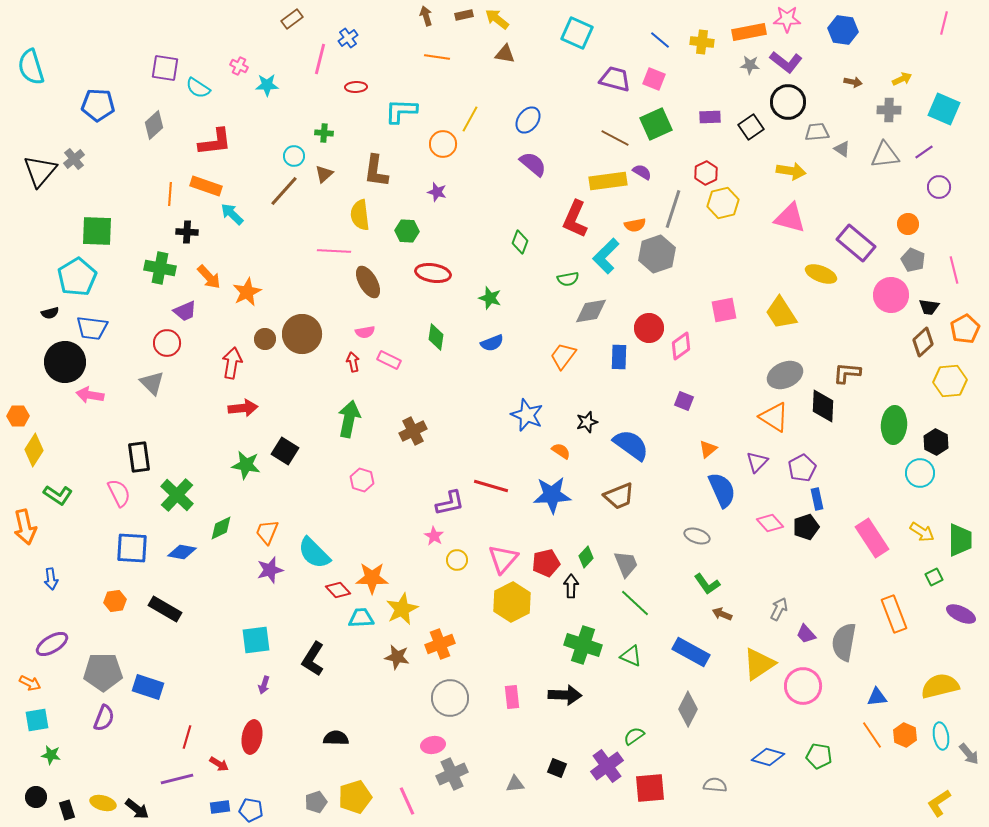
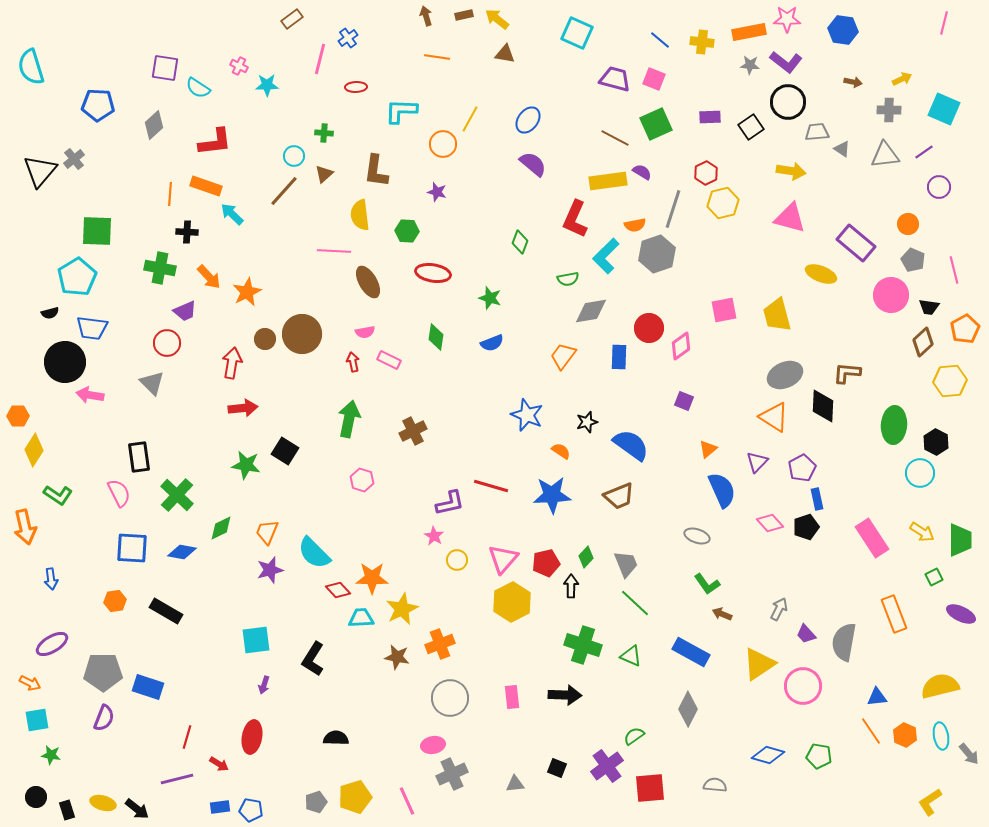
yellow trapezoid at (781, 313): moved 4 px left, 2 px down; rotated 18 degrees clockwise
black rectangle at (165, 609): moved 1 px right, 2 px down
orange line at (872, 735): moved 1 px left, 4 px up
blue diamond at (768, 757): moved 2 px up
yellow L-shape at (939, 803): moved 9 px left, 1 px up
